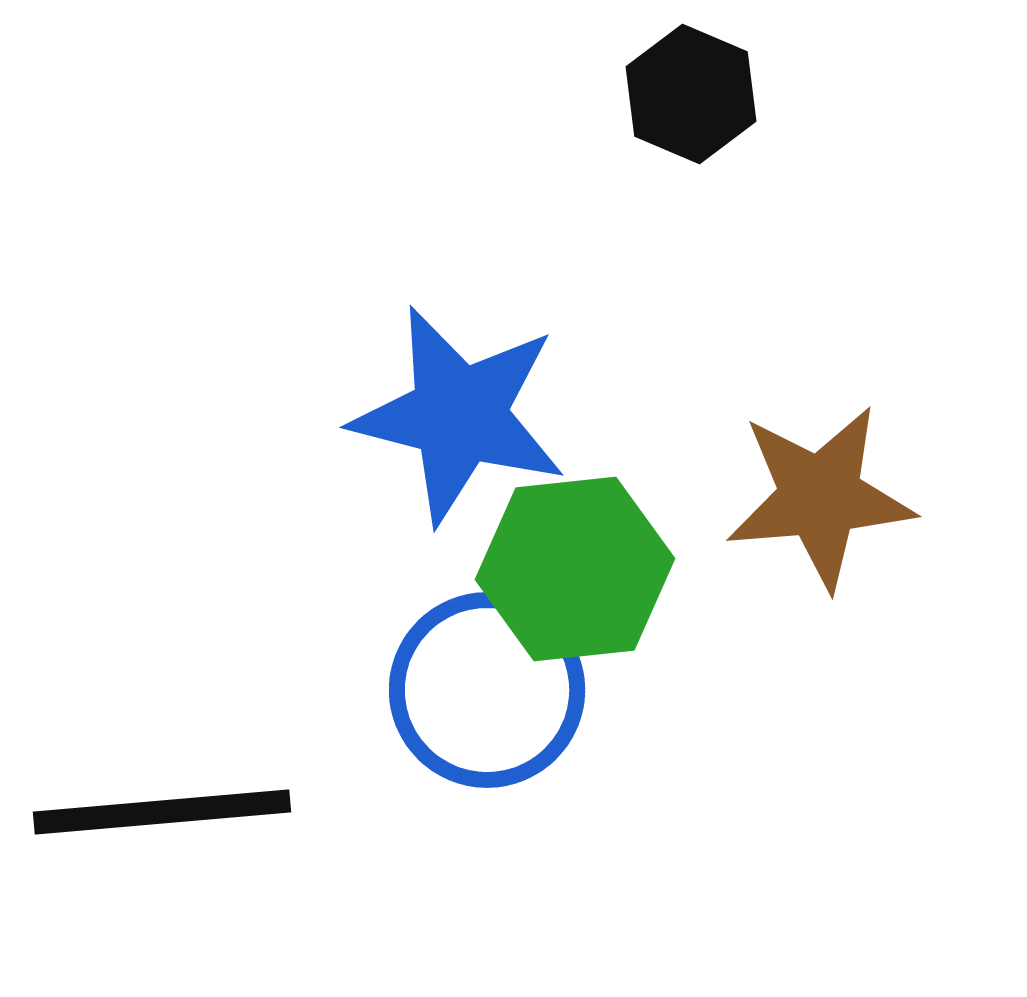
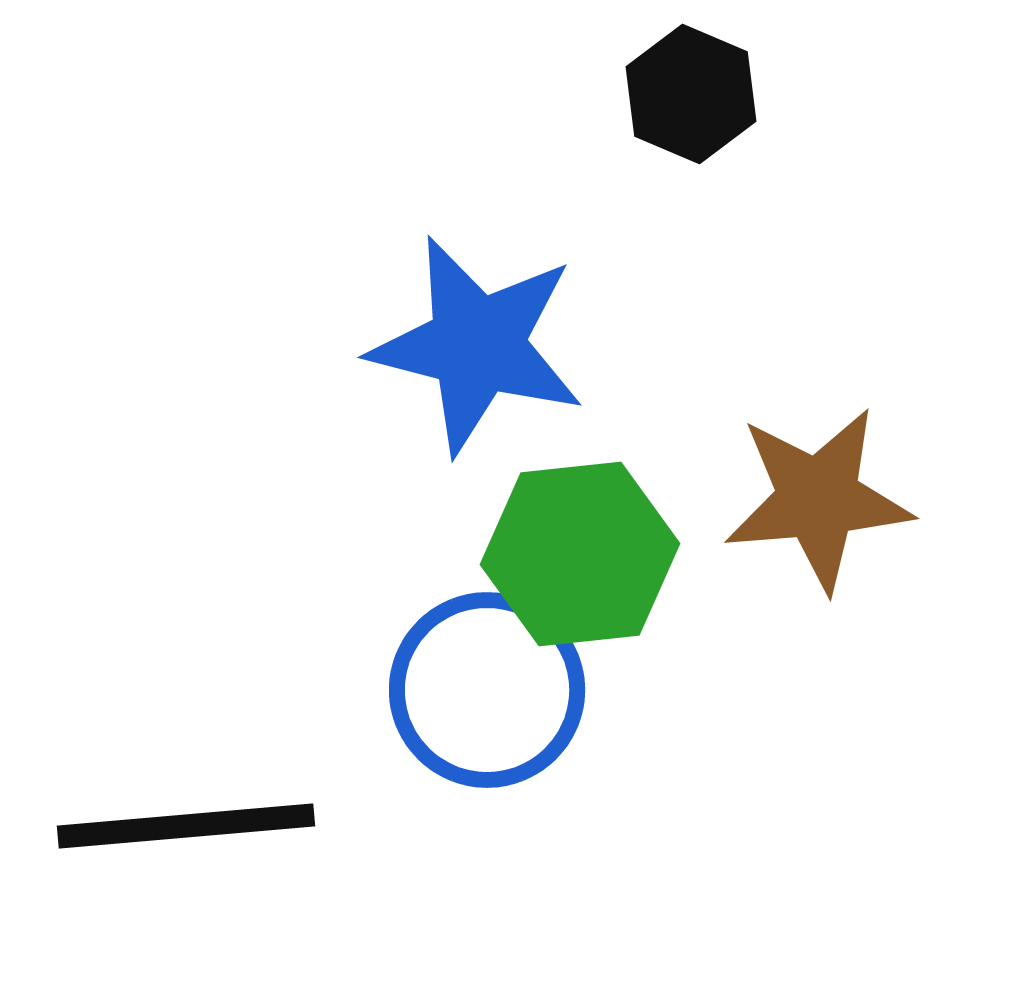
blue star: moved 18 px right, 70 px up
brown star: moved 2 px left, 2 px down
green hexagon: moved 5 px right, 15 px up
black line: moved 24 px right, 14 px down
